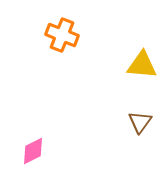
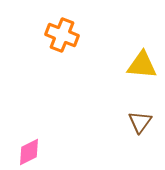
pink diamond: moved 4 px left, 1 px down
